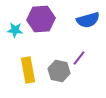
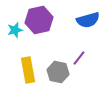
purple hexagon: moved 2 px left, 1 px down; rotated 8 degrees counterclockwise
cyan star: rotated 21 degrees counterclockwise
gray hexagon: moved 1 px left, 1 px down
